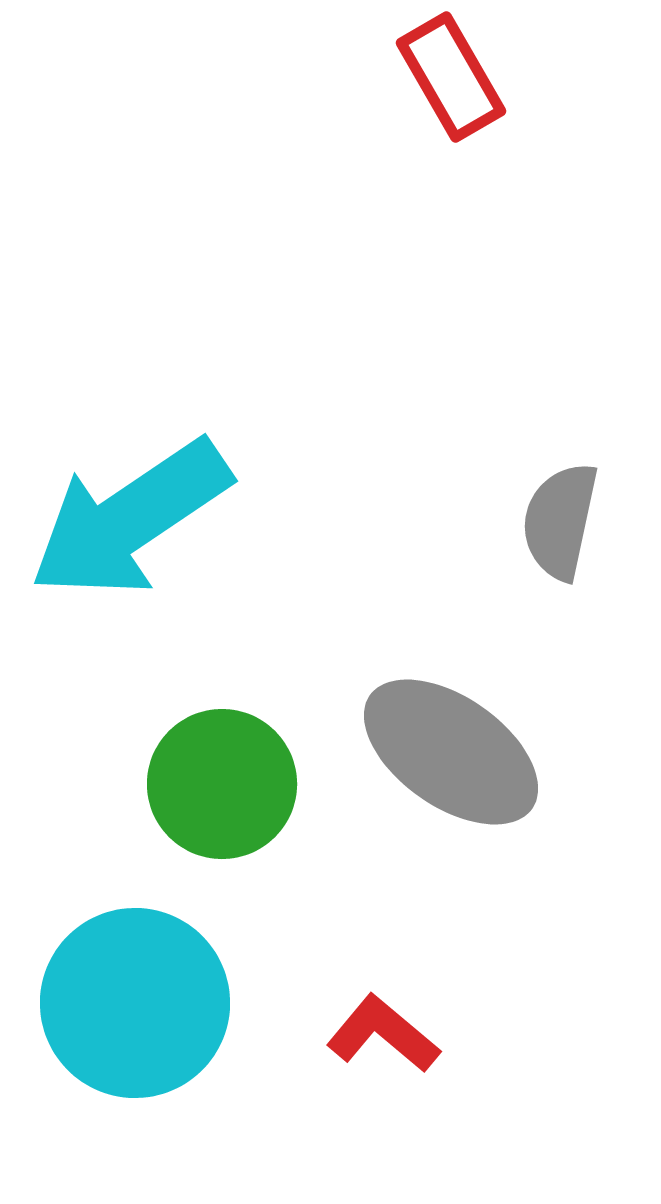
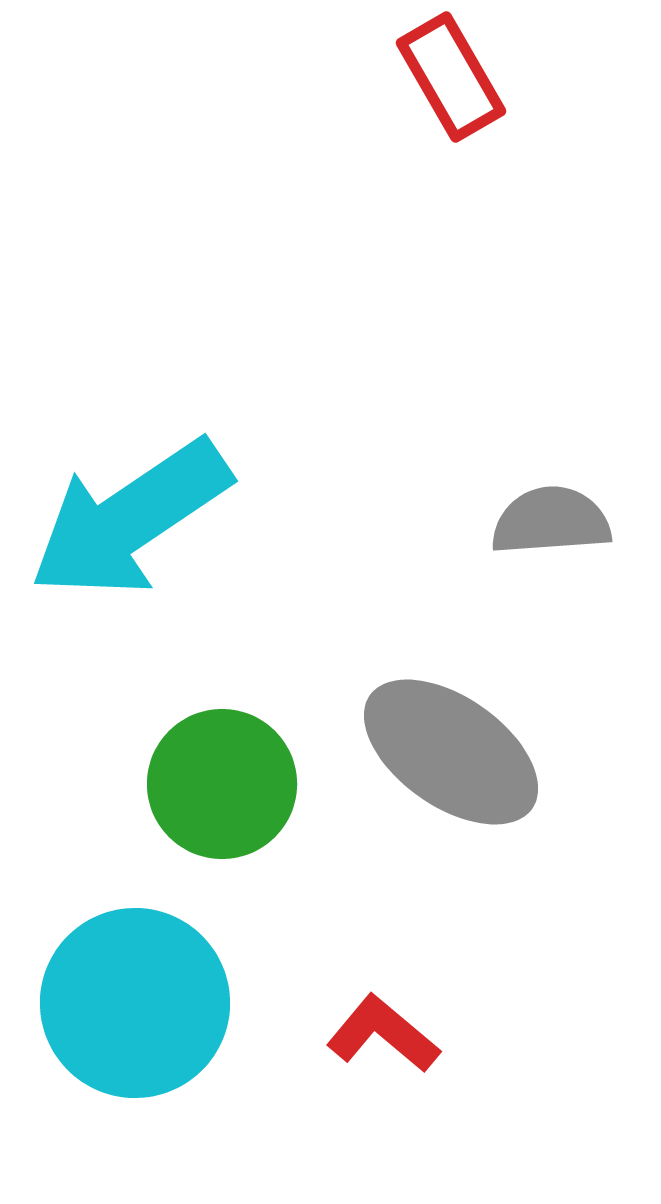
gray semicircle: moved 9 px left; rotated 74 degrees clockwise
